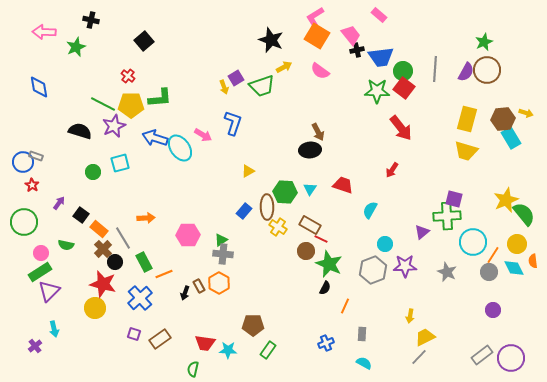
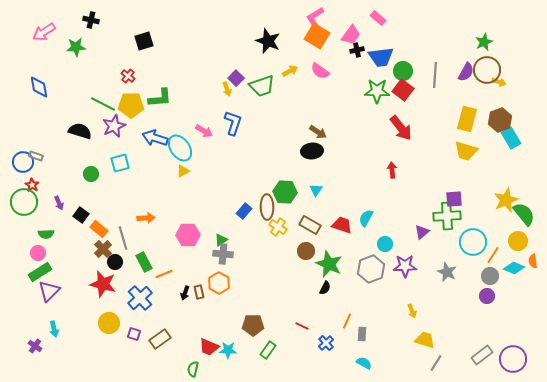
pink rectangle at (379, 15): moved 1 px left, 3 px down
pink arrow at (44, 32): rotated 35 degrees counterclockwise
pink trapezoid at (351, 35): rotated 75 degrees clockwise
black star at (271, 40): moved 3 px left, 1 px down
black square at (144, 41): rotated 24 degrees clockwise
green star at (76, 47): rotated 18 degrees clockwise
yellow arrow at (284, 67): moved 6 px right, 4 px down
gray line at (435, 69): moved 6 px down
purple square at (236, 78): rotated 14 degrees counterclockwise
yellow arrow at (224, 87): moved 3 px right, 2 px down
red square at (404, 88): moved 1 px left, 2 px down
yellow arrow at (526, 113): moved 27 px left, 31 px up
brown hexagon at (503, 119): moved 3 px left, 1 px down; rotated 15 degrees counterclockwise
brown arrow at (318, 132): rotated 30 degrees counterclockwise
pink arrow at (203, 135): moved 1 px right, 4 px up
black ellipse at (310, 150): moved 2 px right, 1 px down
red arrow at (392, 170): rotated 140 degrees clockwise
yellow triangle at (248, 171): moved 65 px left
green circle at (93, 172): moved 2 px left, 2 px down
red trapezoid at (343, 185): moved 1 px left, 40 px down
cyan triangle at (310, 189): moved 6 px right, 1 px down
purple square at (454, 199): rotated 18 degrees counterclockwise
purple arrow at (59, 203): rotated 120 degrees clockwise
cyan semicircle at (370, 210): moved 4 px left, 8 px down
green circle at (24, 222): moved 20 px up
gray line at (123, 238): rotated 15 degrees clockwise
red line at (321, 239): moved 19 px left, 87 px down
yellow circle at (517, 244): moved 1 px right, 3 px up
green semicircle at (66, 245): moved 20 px left, 11 px up; rotated 14 degrees counterclockwise
pink circle at (41, 253): moved 3 px left
cyan diamond at (514, 268): rotated 40 degrees counterclockwise
gray hexagon at (373, 270): moved 2 px left, 1 px up
gray circle at (489, 272): moved 1 px right, 4 px down
brown rectangle at (199, 286): moved 6 px down; rotated 16 degrees clockwise
orange line at (345, 306): moved 2 px right, 15 px down
yellow circle at (95, 308): moved 14 px right, 15 px down
purple circle at (493, 310): moved 6 px left, 14 px up
yellow arrow at (410, 316): moved 2 px right, 5 px up; rotated 32 degrees counterclockwise
yellow trapezoid at (425, 337): moved 3 px down; rotated 45 degrees clockwise
red trapezoid at (205, 343): moved 4 px right, 4 px down; rotated 15 degrees clockwise
blue cross at (326, 343): rotated 21 degrees counterclockwise
purple cross at (35, 346): rotated 16 degrees counterclockwise
gray line at (419, 357): moved 17 px right, 6 px down; rotated 12 degrees counterclockwise
purple circle at (511, 358): moved 2 px right, 1 px down
